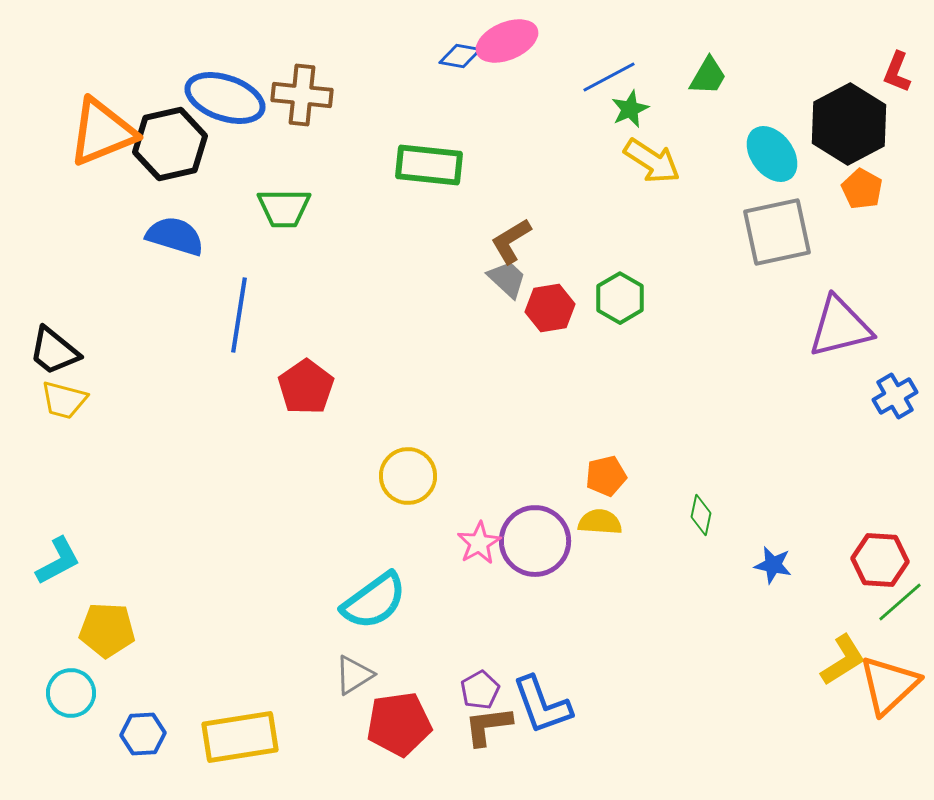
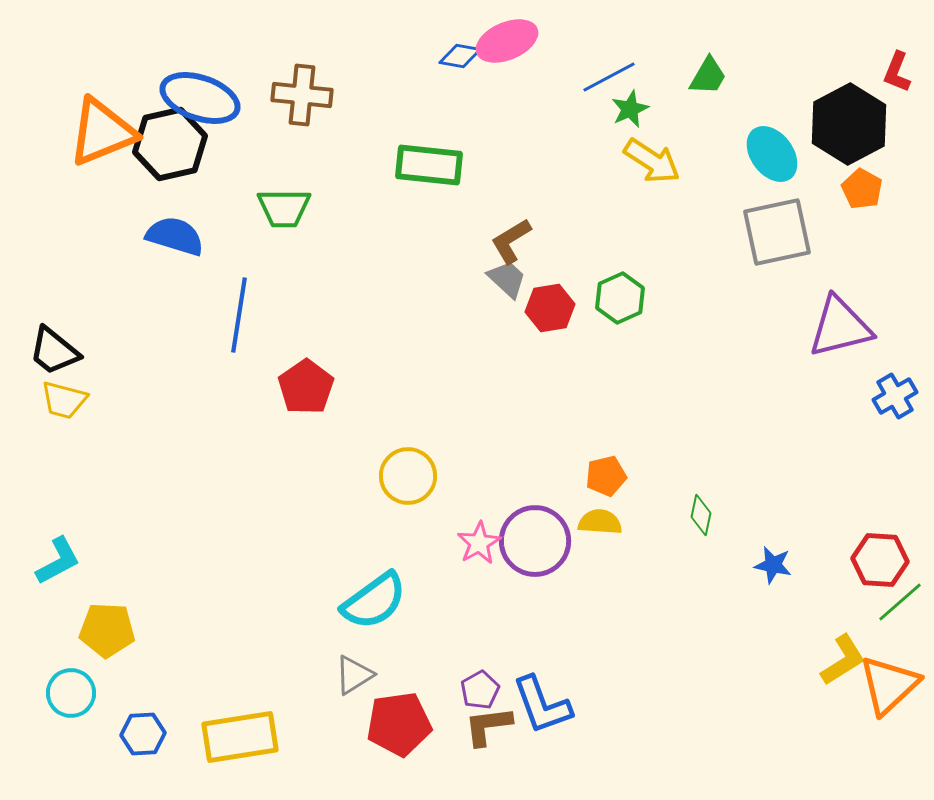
blue ellipse at (225, 98): moved 25 px left
green hexagon at (620, 298): rotated 6 degrees clockwise
